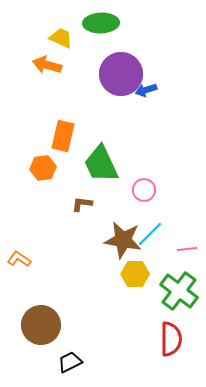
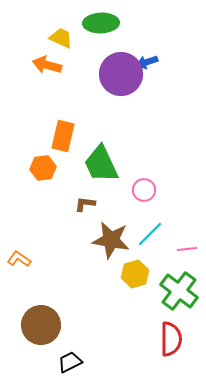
blue arrow: moved 1 px right, 28 px up
brown L-shape: moved 3 px right
brown star: moved 12 px left
yellow hexagon: rotated 16 degrees counterclockwise
